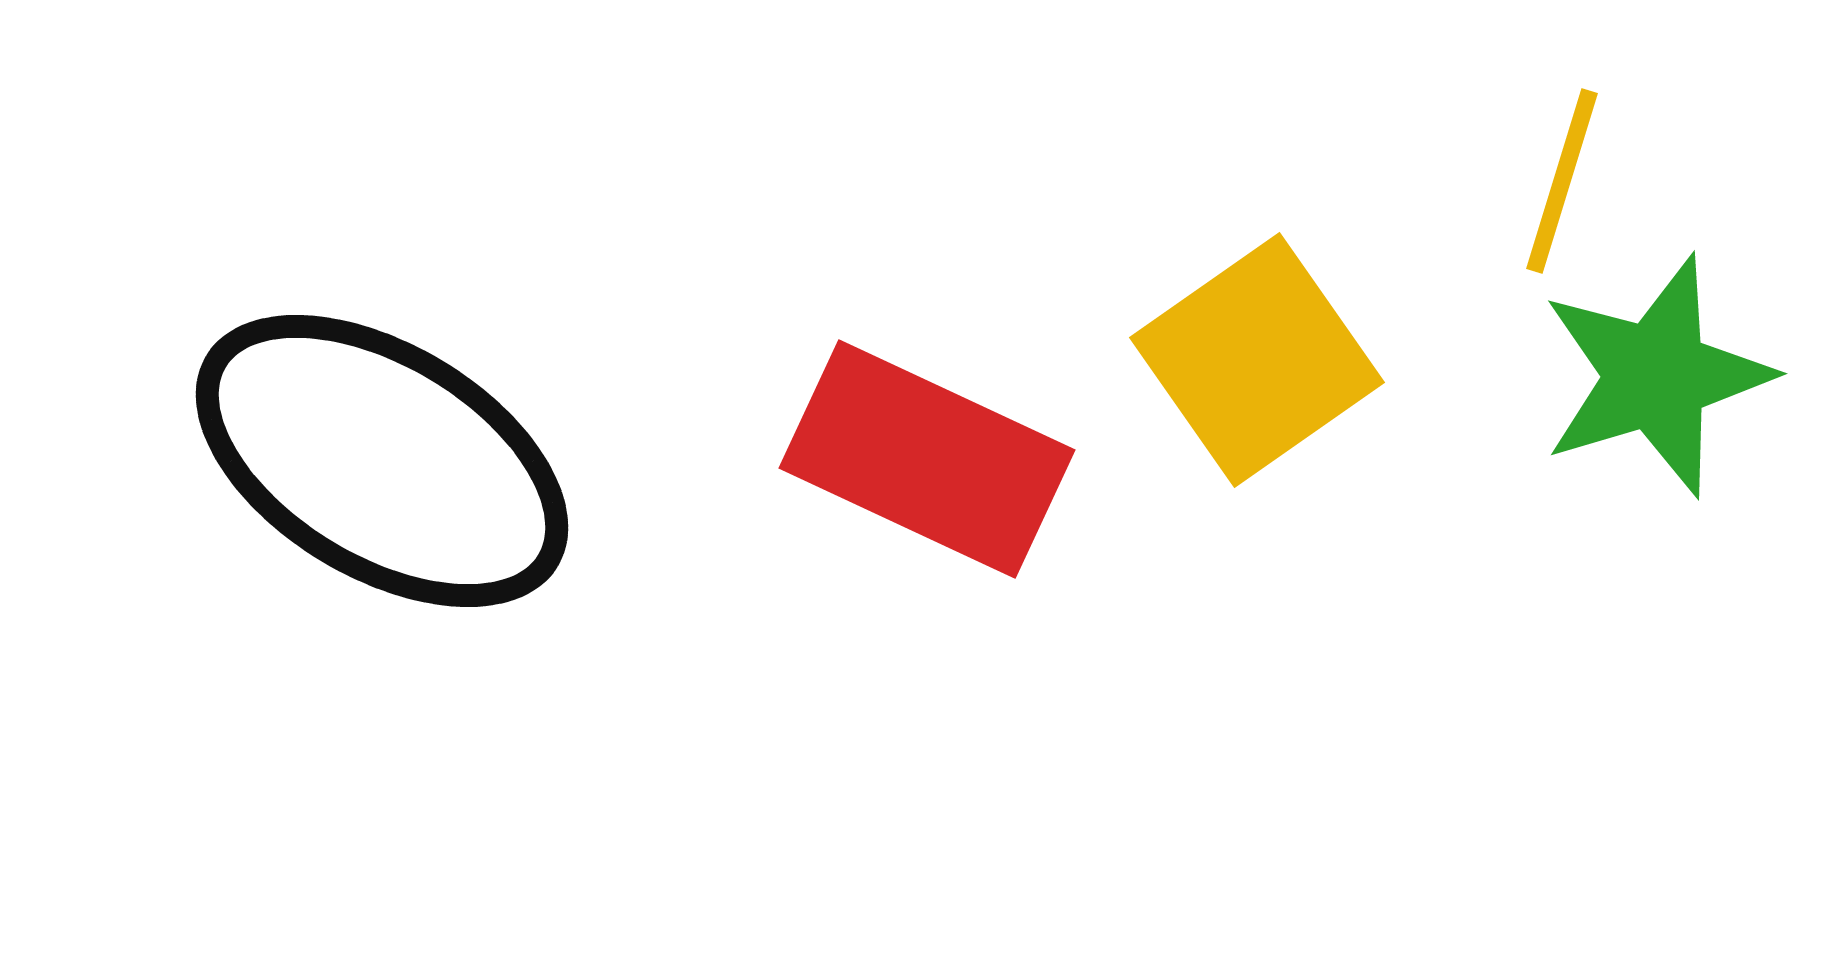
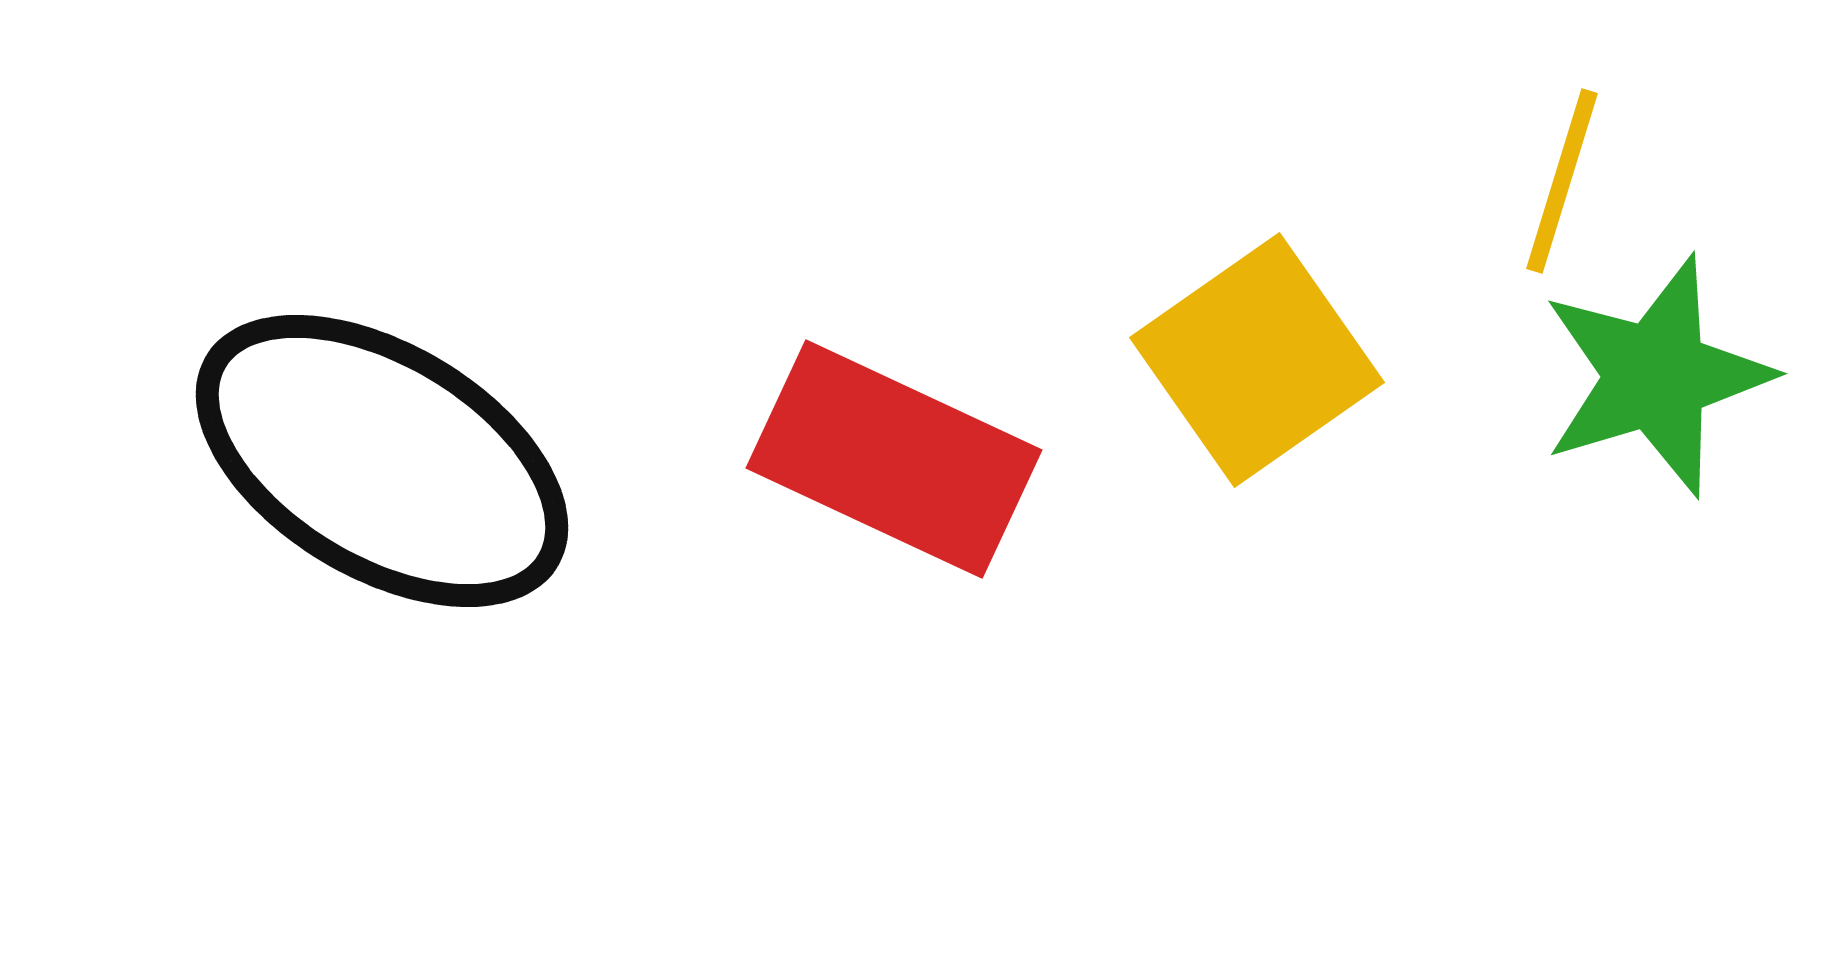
red rectangle: moved 33 px left
